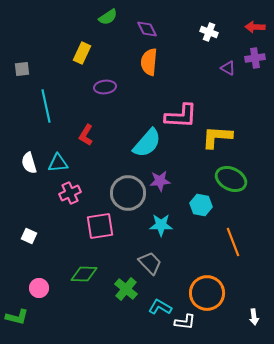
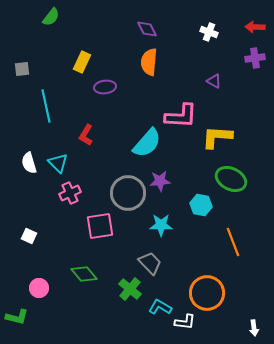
green semicircle: moved 57 px left; rotated 18 degrees counterclockwise
yellow rectangle: moved 9 px down
purple triangle: moved 14 px left, 13 px down
cyan triangle: rotated 50 degrees clockwise
green diamond: rotated 48 degrees clockwise
green cross: moved 4 px right
white arrow: moved 11 px down
